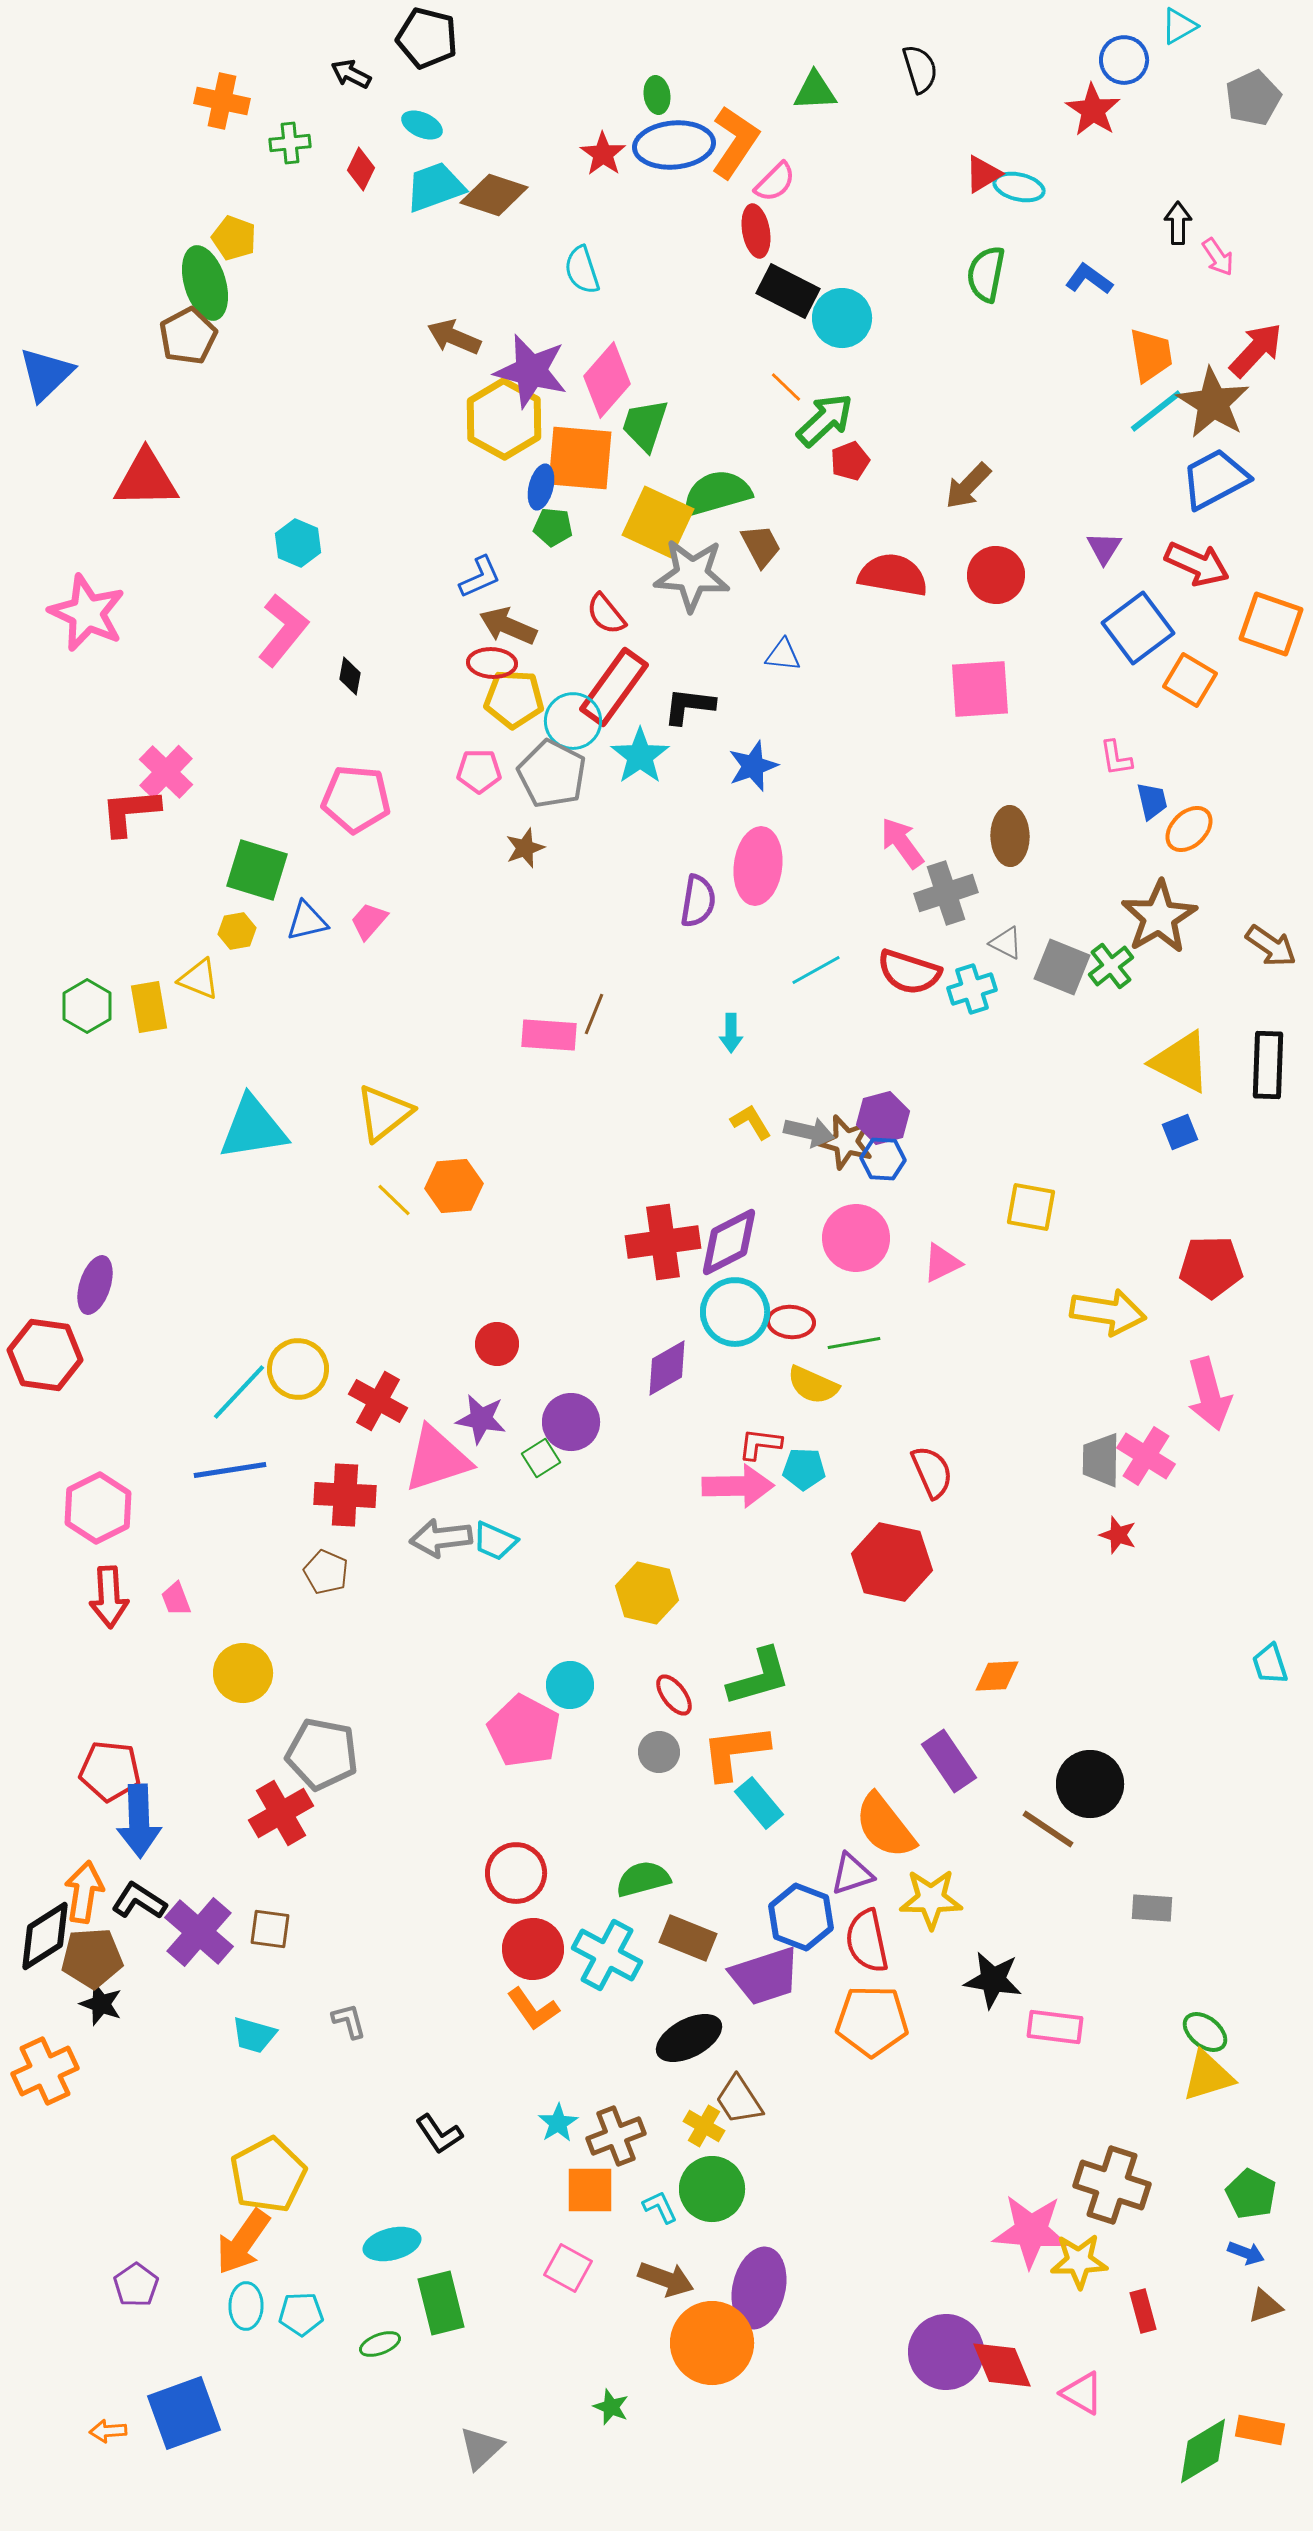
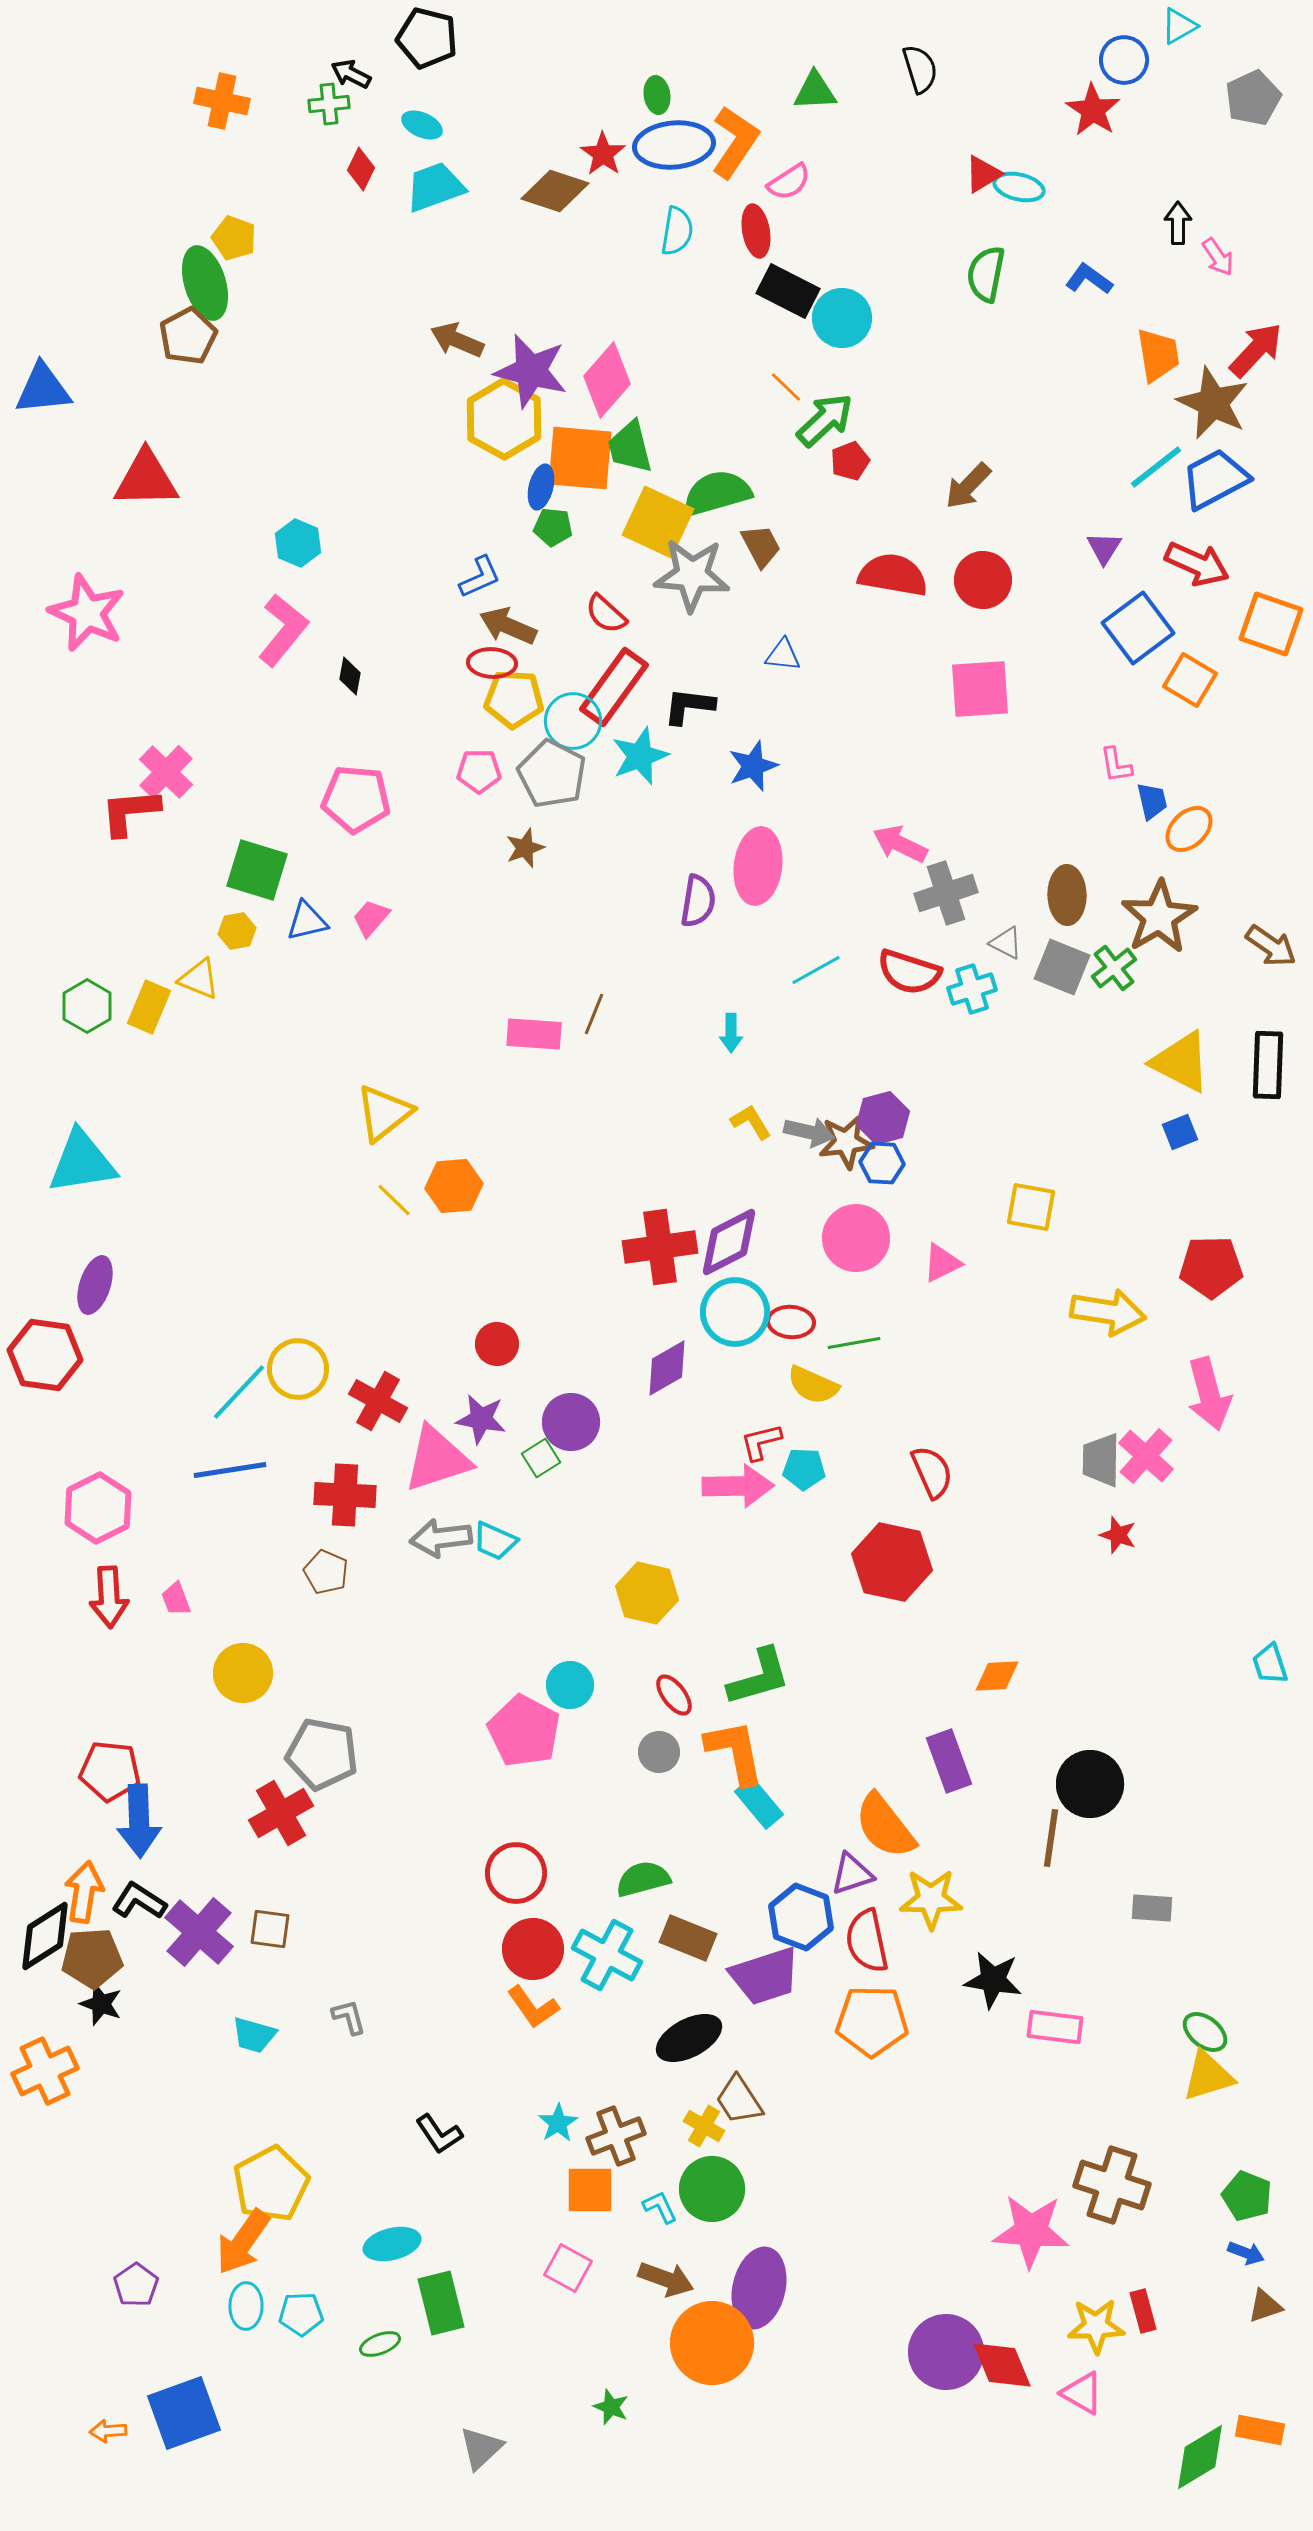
green cross at (290, 143): moved 39 px right, 39 px up
pink semicircle at (775, 182): moved 14 px right; rotated 12 degrees clockwise
brown diamond at (494, 195): moved 61 px right, 4 px up
cyan semicircle at (582, 270): moved 95 px right, 39 px up; rotated 153 degrees counterclockwise
brown arrow at (454, 337): moved 3 px right, 3 px down
orange trapezoid at (1151, 355): moved 7 px right
blue triangle at (46, 374): moved 3 px left, 15 px down; rotated 38 degrees clockwise
brown star at (1213, 403): rotated 6 degrees counterclockwise
cyan line at (1156, 411): moved 56 px down
green trapezoid at (645, 425): moved 15 px left, 22 px down; rotated 32 degrees counterclockwise
red circle at (996, 575): moved 13 px left, 5 px down
red semicircle at (606, 614): rotated 9 degrees counterclockwise
cyan star at (640, 756): rotated 14 degrees clockwise
pink L-shape at (1116, 758): moved 7 px down
brown ellipse at (1010, 836): moved 57 px right, 59 px down
pink arrow at (902, 843): moved 2 px left, 1 px down; rotated 28 degrees counterclockwise
pink trapezoid at (369, 921): moved 2 px right, 3 px up
green cross at (1111, 966): moved 3 px right, 2 px down
yellow rectangle at (149, 1007): rotated 33 degrees clockwise
pink rectangle at (549, 1035): moved 15 px left, 1 px up
cyan triangle at (253, 1128): moved 171 px left, 34 px down
brown star at (846, 1142): rotated 22 degrees counterclockwise
blue hexagon at (883, 1159): moved 1 px left, 4 px down
red cross at (663, 1242): moved 3 px left, 5 px down
red L-shape at (760, 1444): moved 1 px right, 2 px up; rotated 21 degrees counterclockwise
pink cross at (1146, 1456): rotated 10 degrees clockwise
orange L-shape at (735, 1752): rotated 86 degrees clockwise
purple rectangle at (949, 1761): rotated 14 degrees clockwise
brown line at (1048, 1829): moved 3 px right, 9 px down; rotated 64 degrees clockwise
orange L-shape at (533, 2009): moved 2 px up
gray L-shape at (349, 2021): moved 4 px up
yellow pentagon at (268, 2175): moved 3 px right, 9 px down
green pentagon at (1251, 2194): moved 4 px left, 2 px down; rotated 6 degrees counterclockwise
yellow star at (1079, 2261): moved 17 px right, 65 px down
green diamond at (1203, 2451): moved 3 px left, 6 px down
